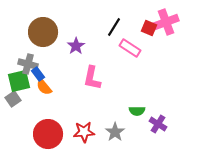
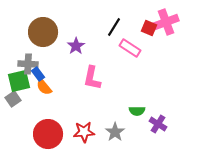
gray cross: rotated 12 degrees counterclockwise
